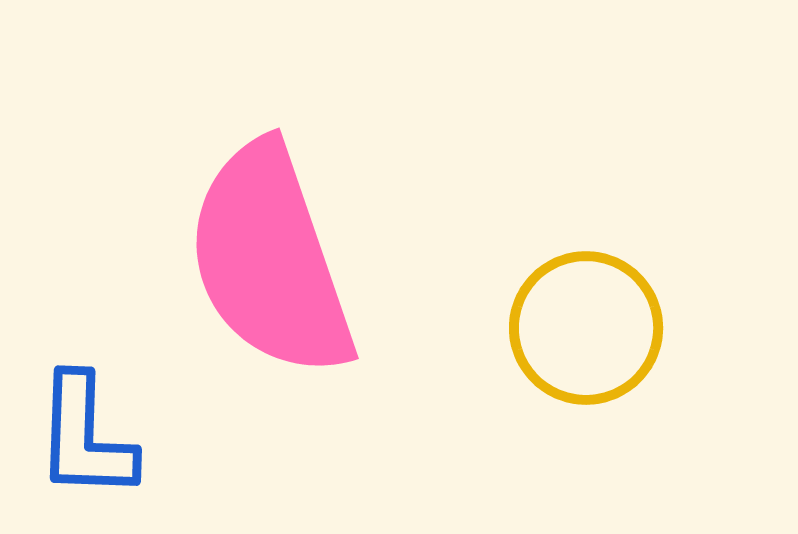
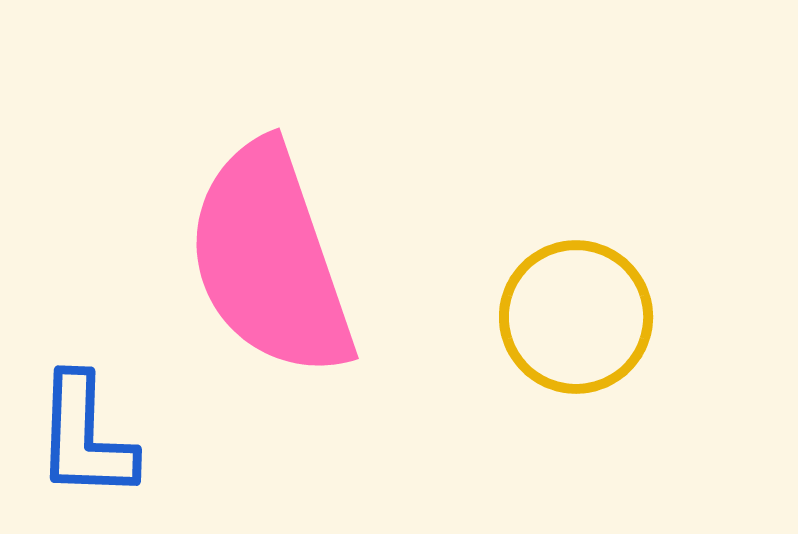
yellow circle: moved 10 px left, 11 px up
